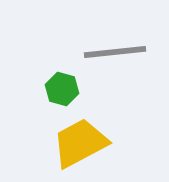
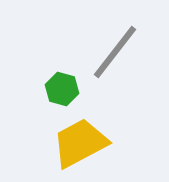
gray line: rotated 46 degrees counterclockwise
